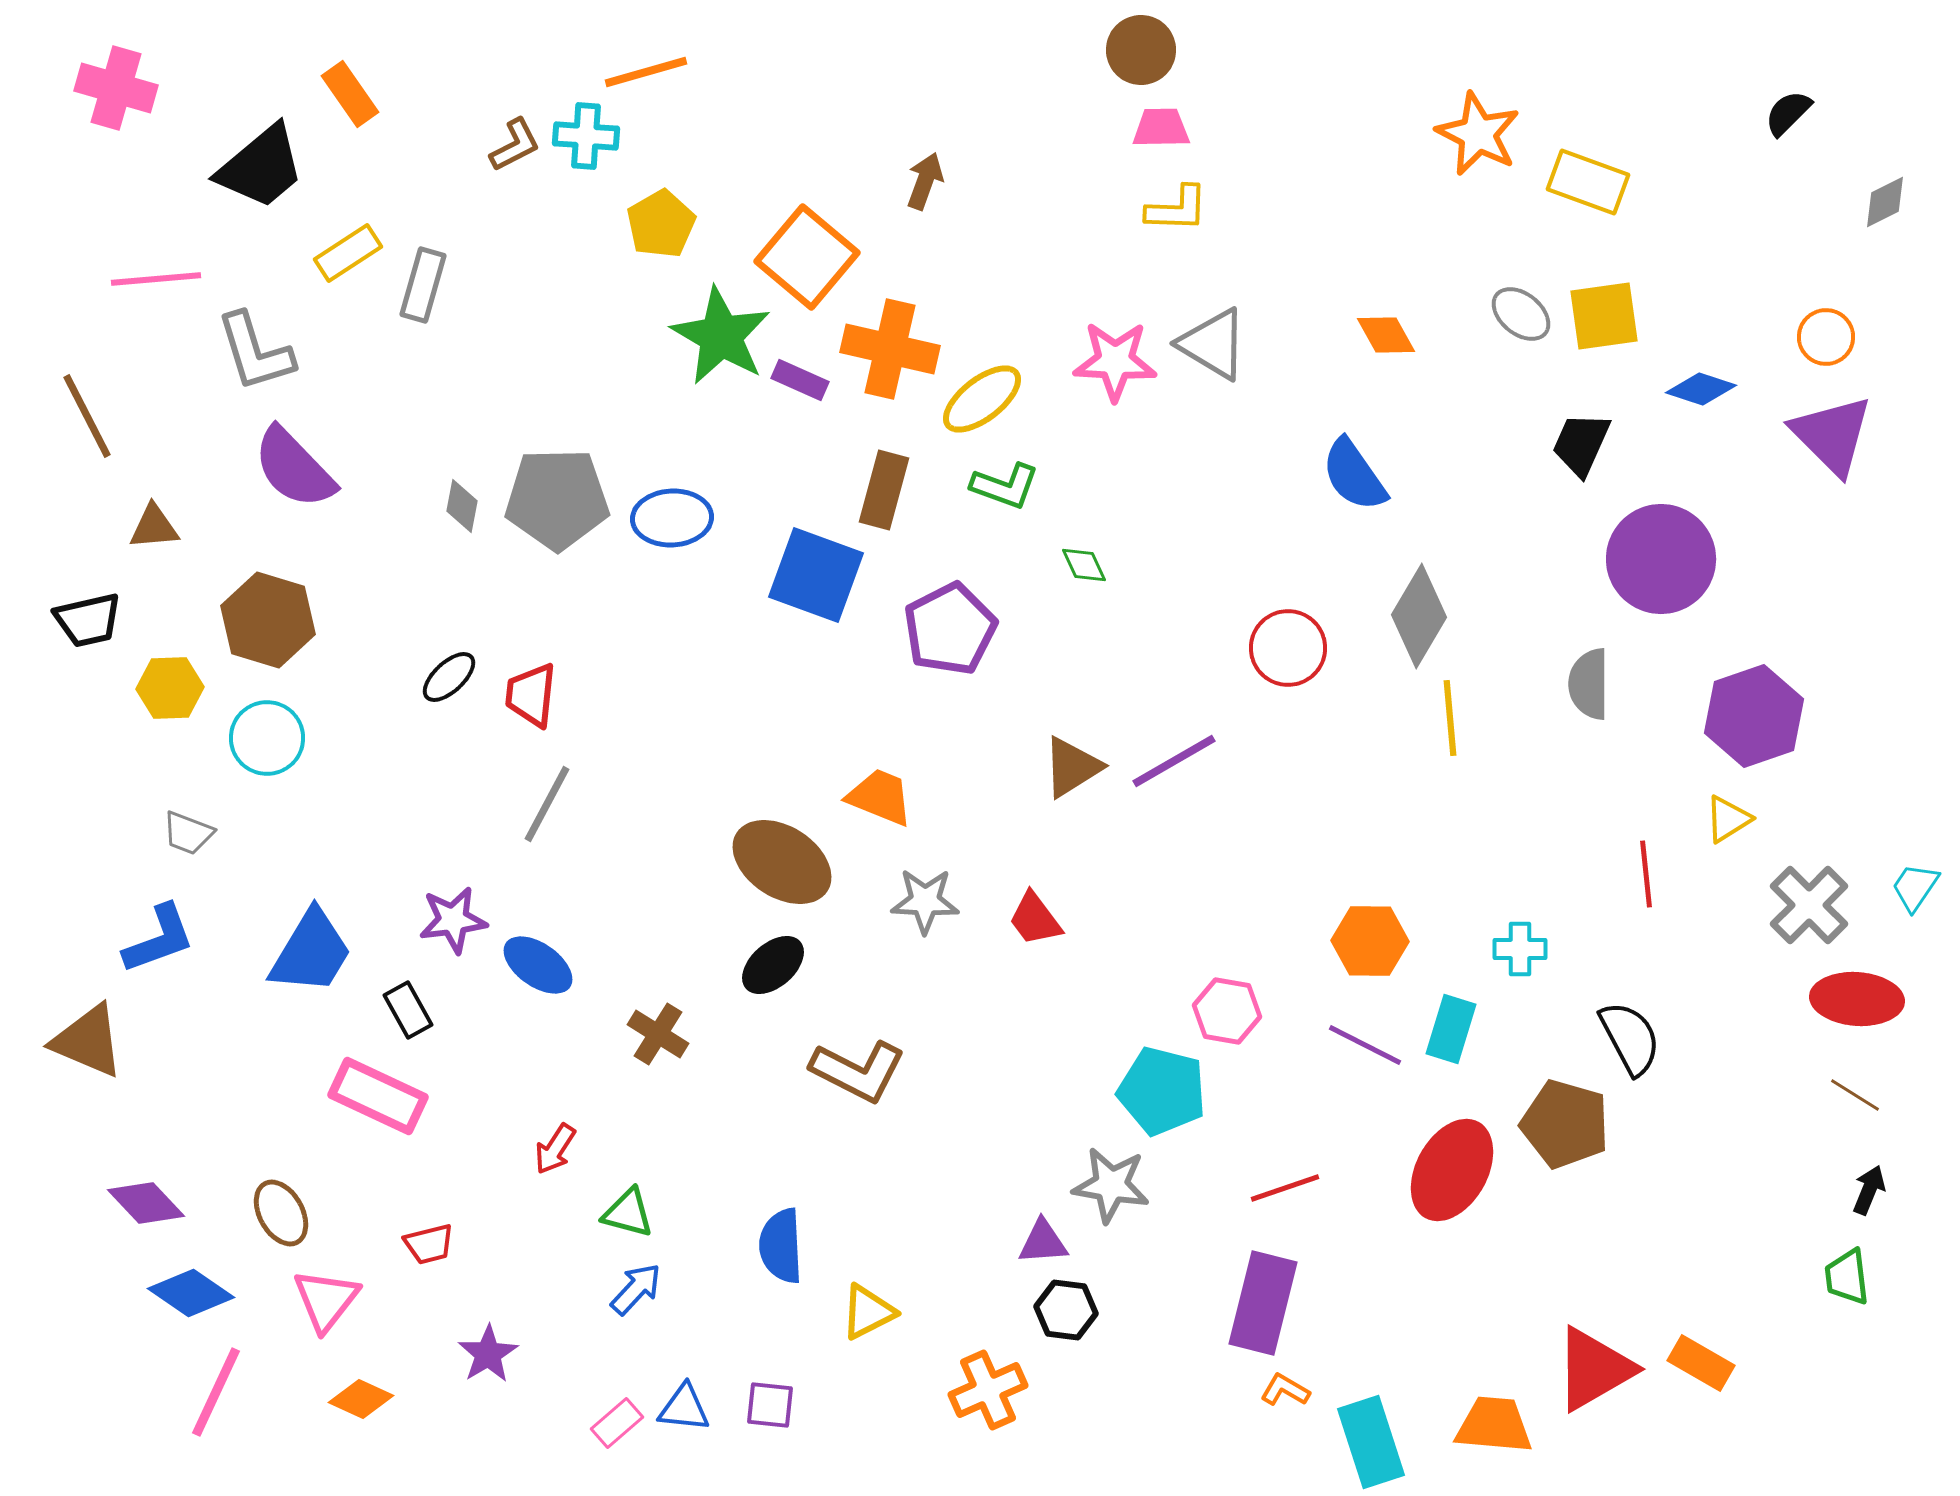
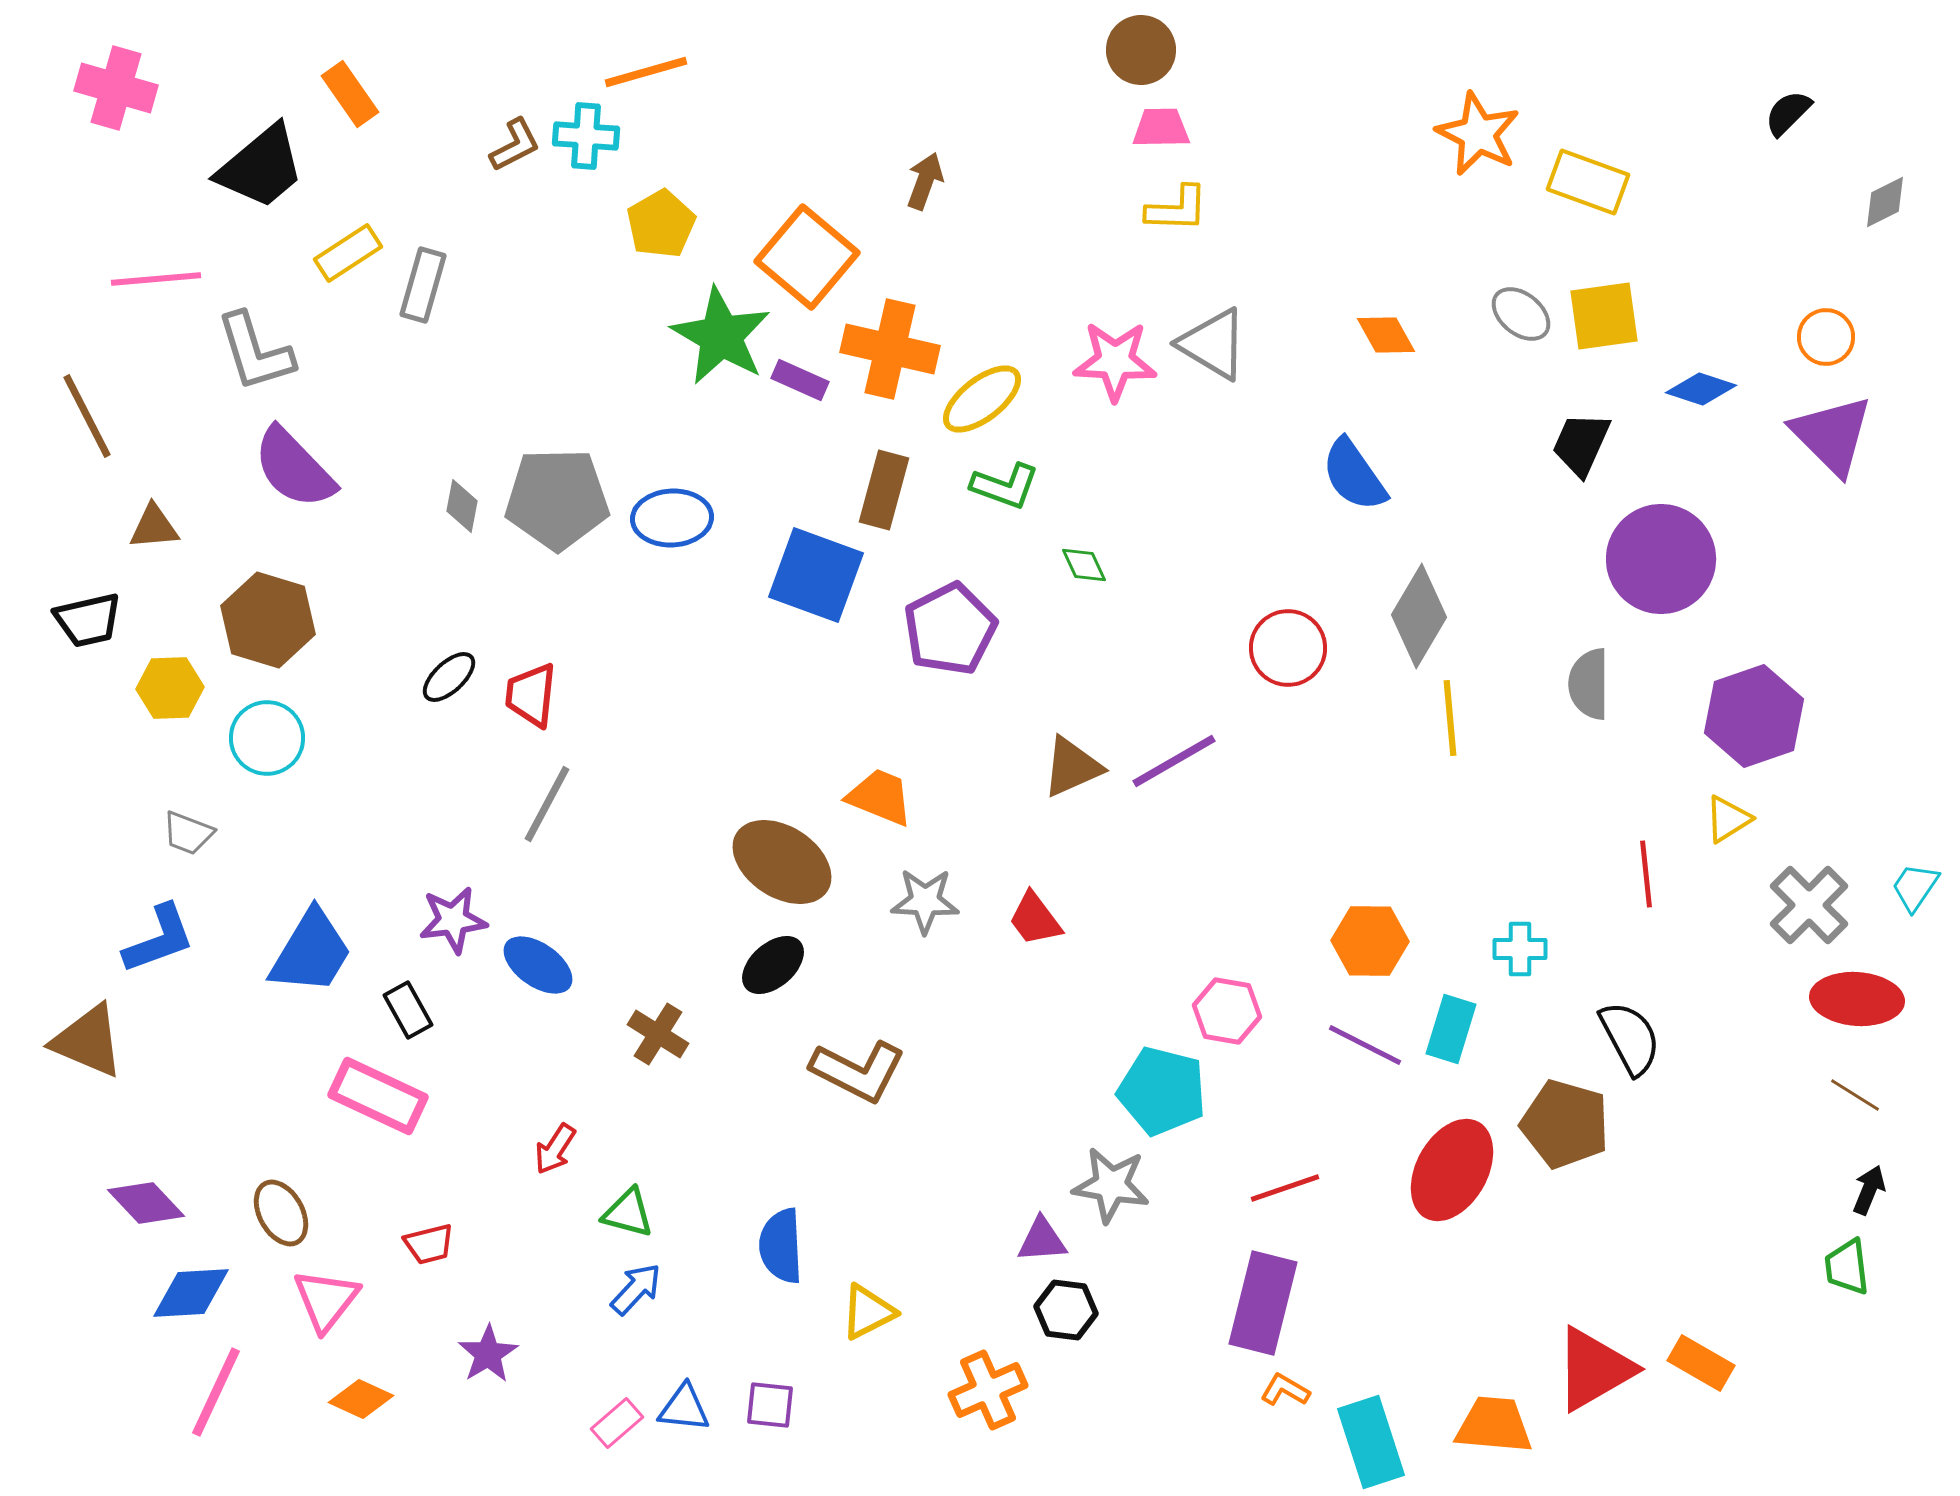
brown triangle at (1072, 767): rotated 8 degrees clockwise
purple triangle at (1043, 1242): moved 1 px left, 2 px up
green trapezoid at (1847, 1277): moved 10 px up
blue diamond at (191, 1293): rotated 38 degrees counterclockwise
